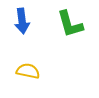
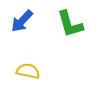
blue arrow: rotated 50 degrees clockwise
